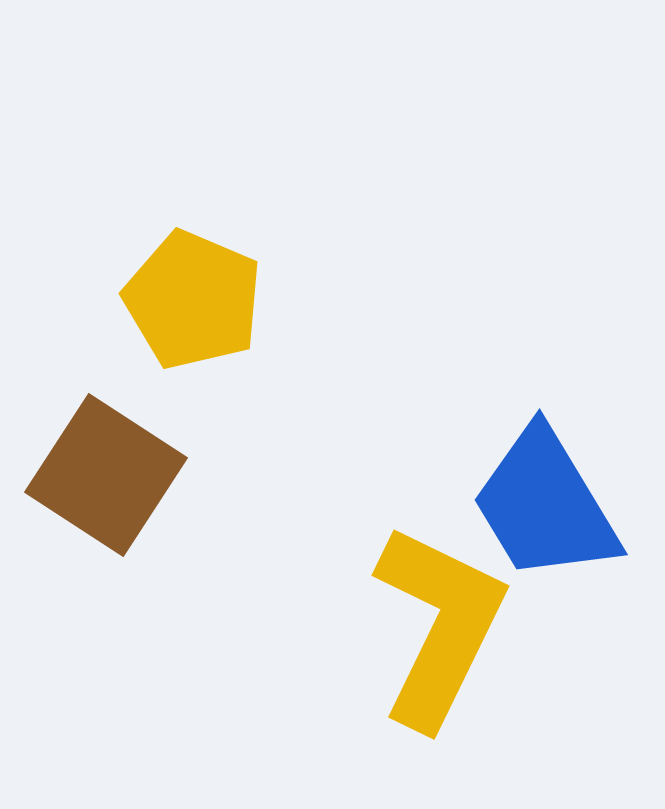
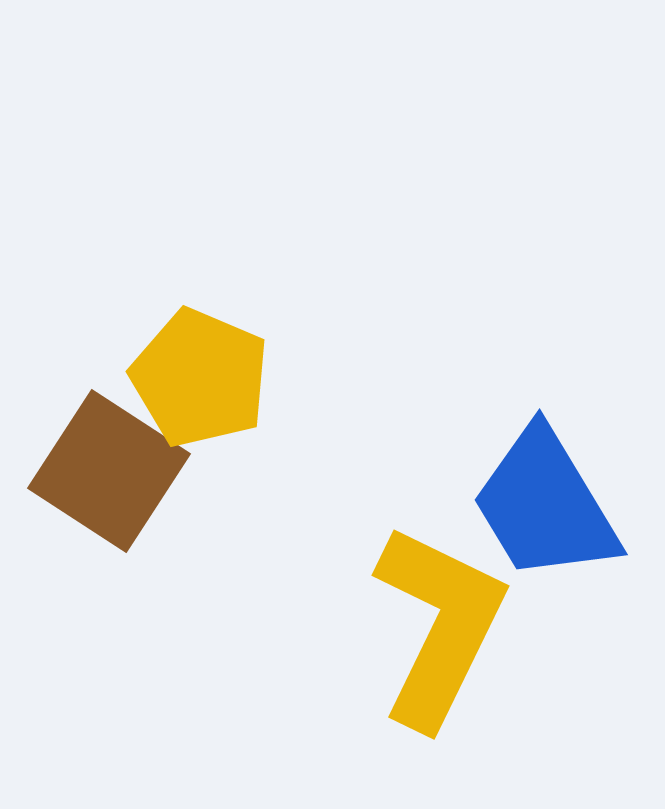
yellow pentagon: moved 7 px right, 78 px down
brown square: moved 3 px right, 4 px up
